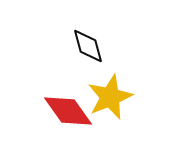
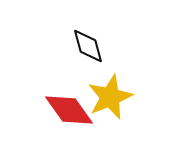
red diamond: moved 1 px right, 1 px up
